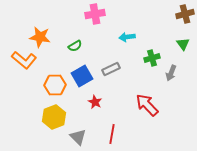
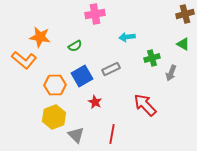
green triangle: rotated 24 degrees counterclockwise
red arrow: moved 2 px left
gray triangle: moved 2 px left, 2 px up
